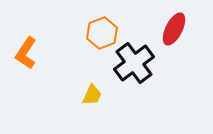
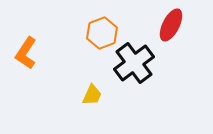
red ellipse: moved 3 px left, 4 px up
